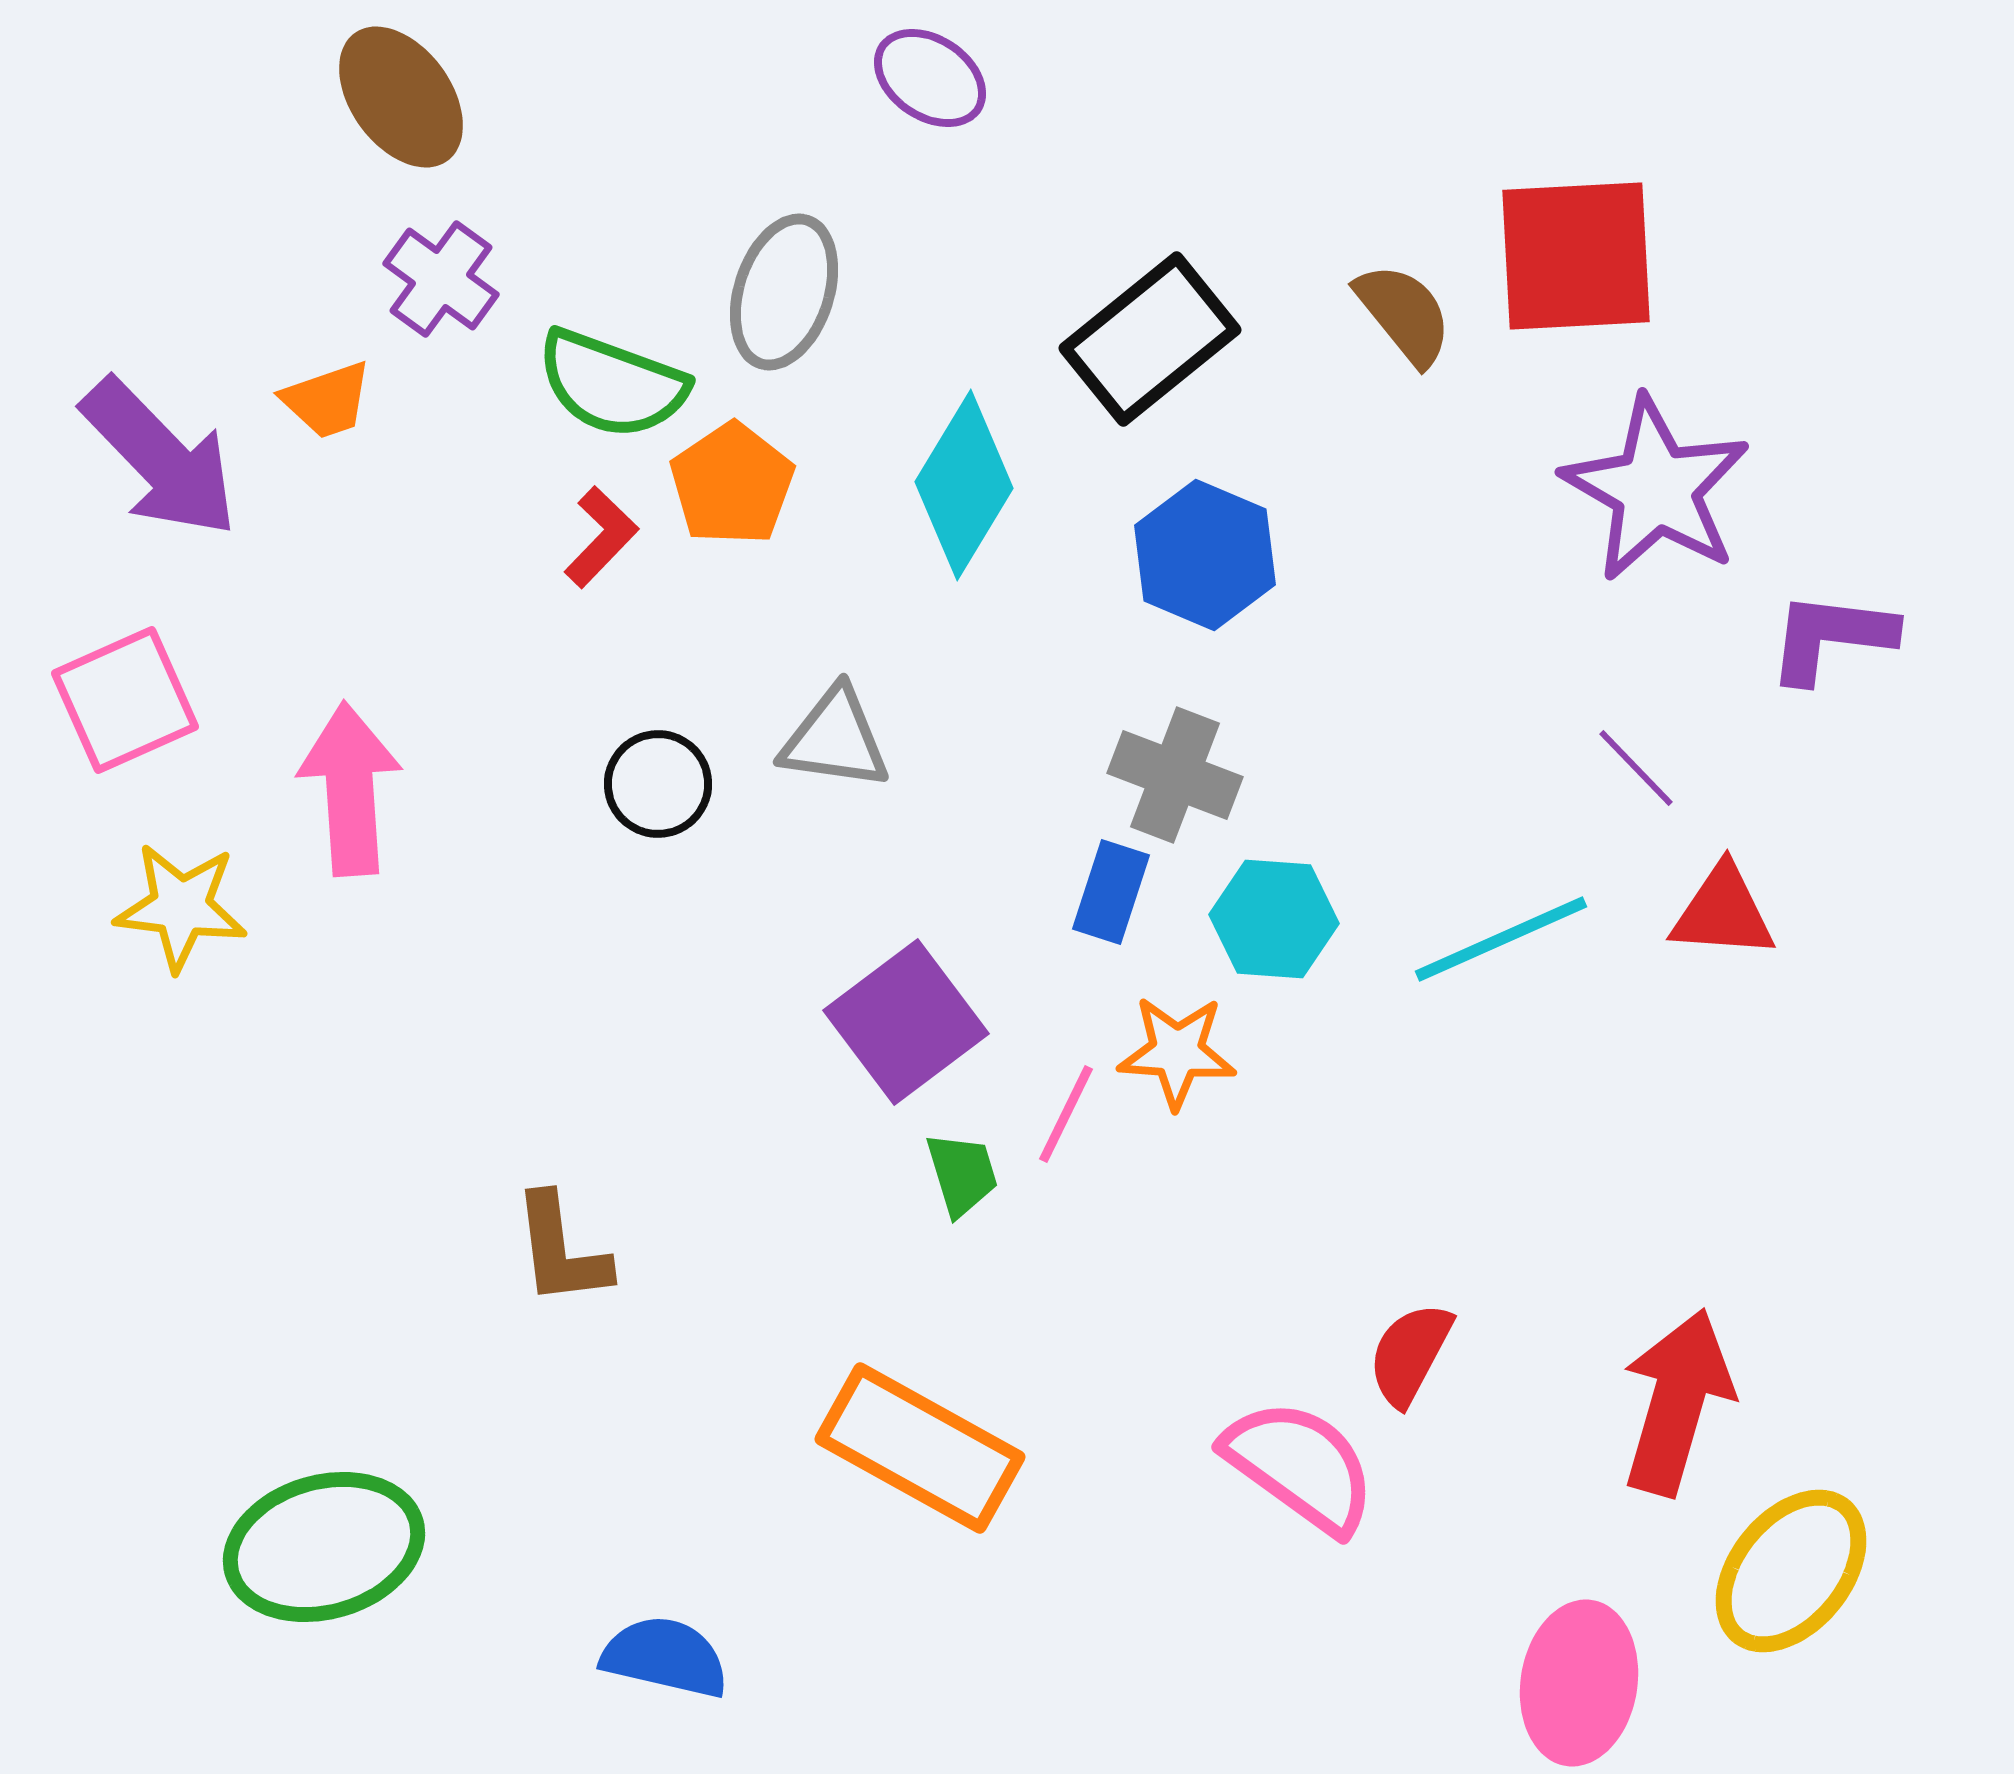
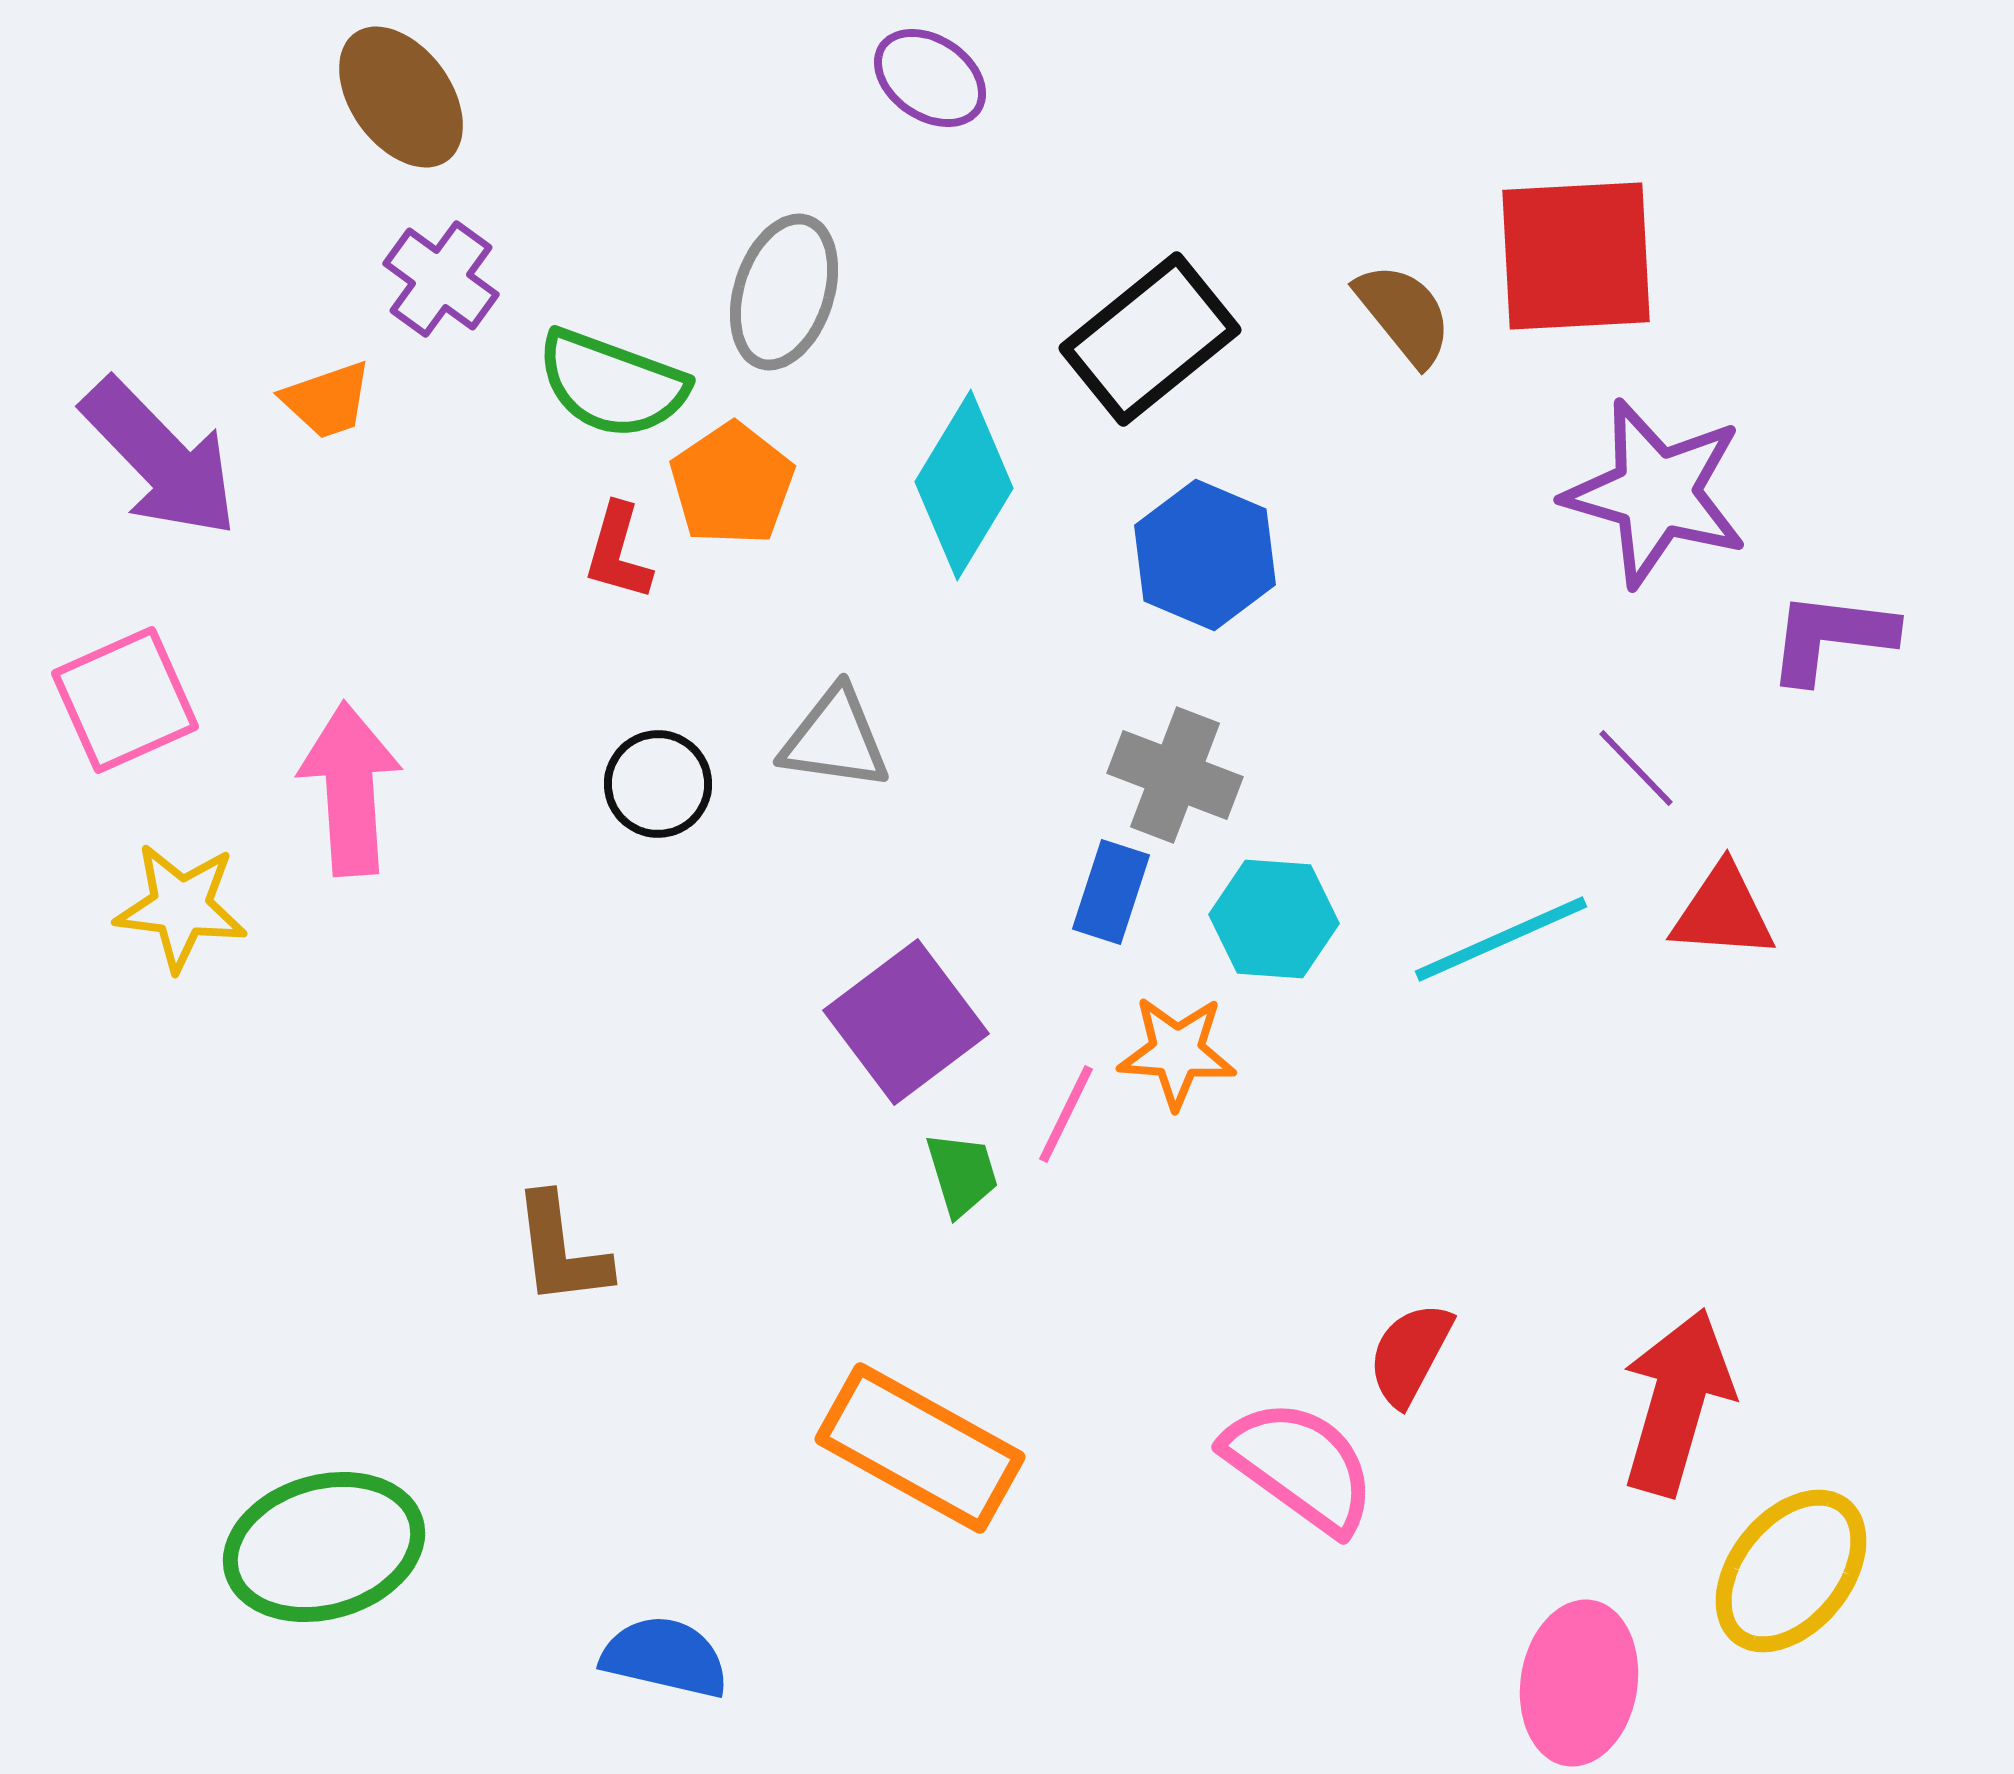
purple star: moved 4 px down; rotated 14 degrees counterclockwise
red L-shape: moved 17 px right, 15 px down; rotated 152 degrees clockwise
